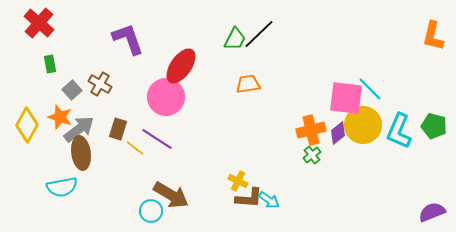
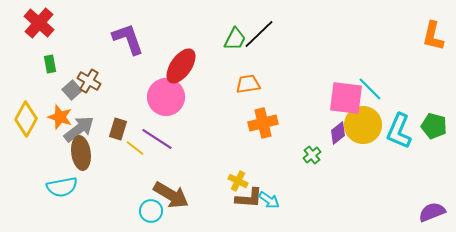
brown cross: moved 11 px left, 3 px up
yellow diamond: moved 1 px left, 6 px up
orange cross: moved 48 px left, 7 px up
